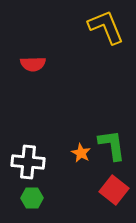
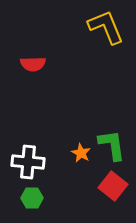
red square: moved 1 px left, 4 px up
